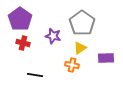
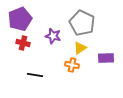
purple pentagon: rotated 15 degrees clockwise
gray pentagon: rotated 10 degrees counterclockwise
